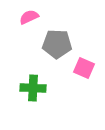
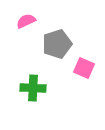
pink semicircle: moved 3 px left, 4 px down
gray pentagon: rotated 20 degrees counterclockwise
